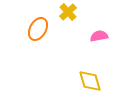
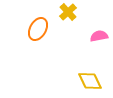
yellow diamond: rotated 10 degrees counterclockwise
